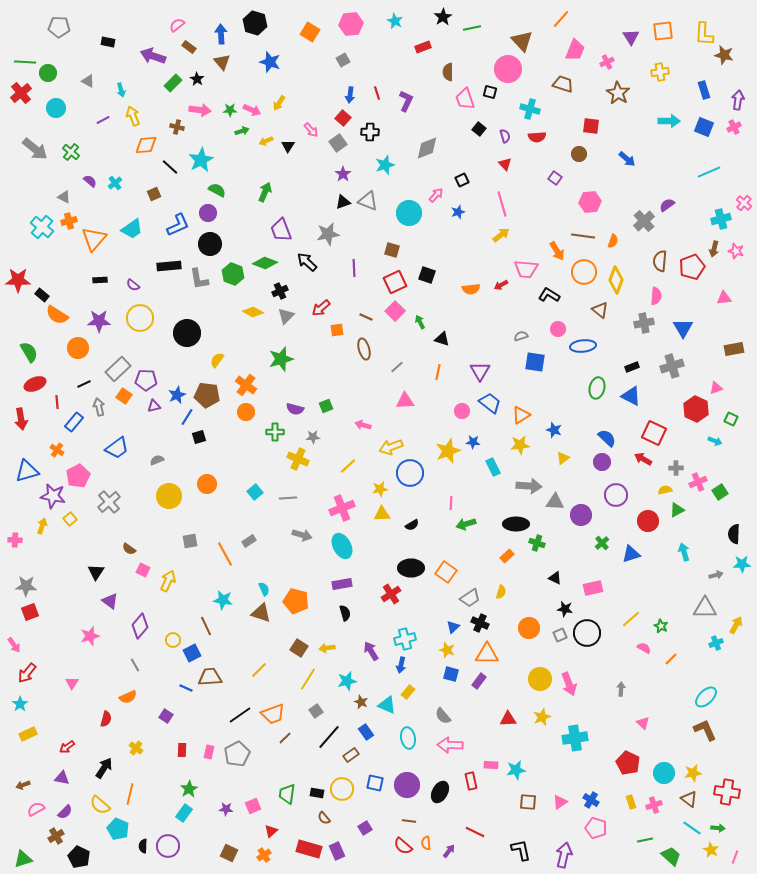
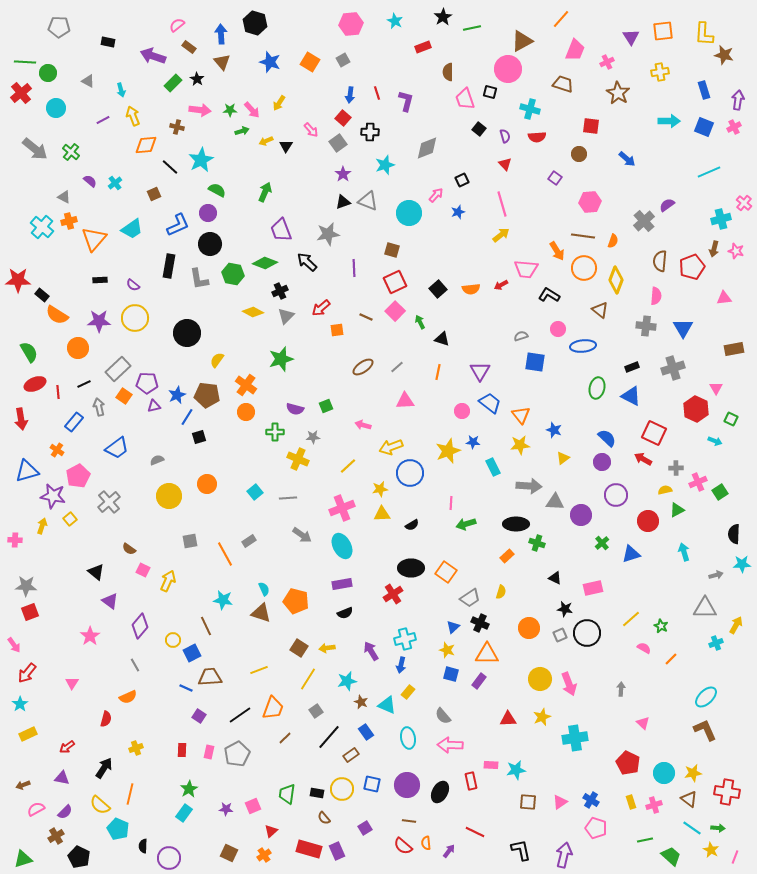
orange square at (310, 32): moved 30 px down
brown triangle at (522, 41): rotated 45 degrees clockwise
purple L-shape at (406, 101): rotated 10 degrees counterclockwise
pink arrow at (252, 110): rotated 24 degrees clockwise
black triangle at (288, 146): moved 2 px left
black rectangle at (169, 266): rotated 75 degrees counterclockwise
orange circle at (584, 272): moved 4 px up
green hexagon at (233, 274): rotated 10 degrees counterclockwise
black square at (427, 275): moved 11 px right, 14 px down; rotated 30 degrees clockwise
yellow circle at (140, 318): moved 5 px left
gray cross at (644, 323): moved 2 px right, 3 px down; rotated 18 degrees clockwise
brown ellipse at (364, 349): moved 1 px left, 18 px down; rotated 70 degrees clockwise
gray cross at (672, 366): moved 1 px right, 2 px down
purple pentagon at (146, 380): moved 1 px right, 3 px down
pink triangle at (716, 388): rotated 40 degrees counterclockwise
red line at (57, 402): moved 1 px right, 10 px up
orange triangle at (521, 415): rotated 36 degrees counterclockwise
gray arrow at (302, 535): rotated 18 degrees clockwise
black triangle at (96, 572): rotated 24 degrees counterclockwise
red cross at (391, 594): moved 2 px right
black semicircle at (345, 613): rotated 84 degrees clockwise
pink star at (90, 636): rotated 18 degrees counterclockwise
yellow line at (259, 670): rotated 24 degrees clockwise
orange trapezoid at (273, 714): moved 6 px up; rotated 50 degrees counterclockwise
purple square at (166, 716): moved 33 px right
yellow cross at (136, 748): rotated 32 degrees clockwise
blue square at (375, 783): moved 3 px left, 1 px down
purple circle at (168, 846): moved 1 px right, 12 px down
